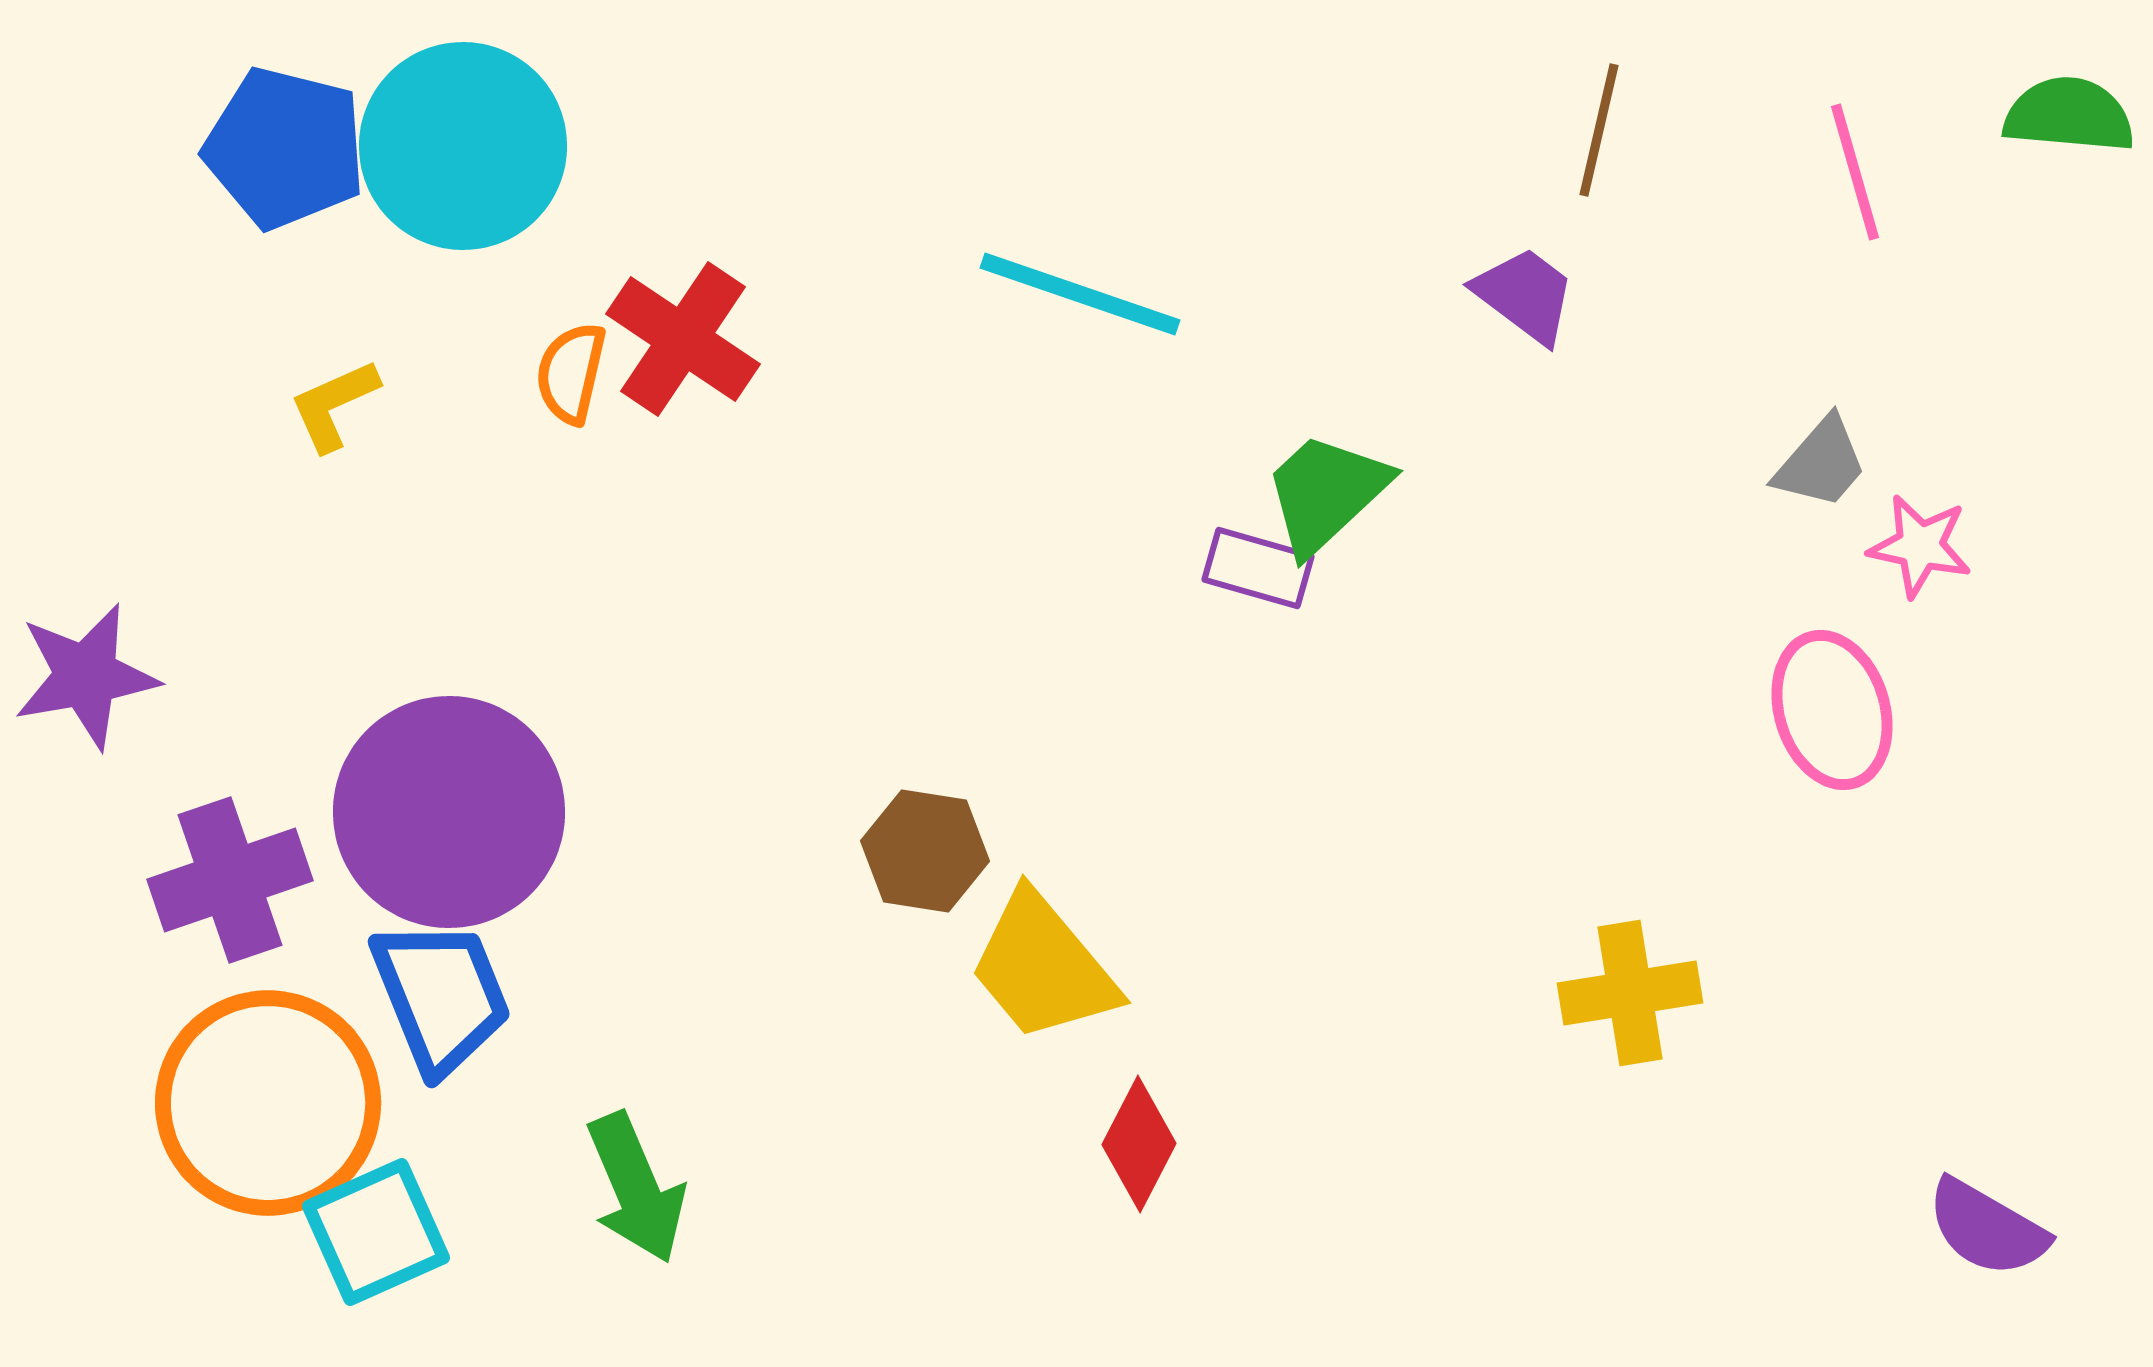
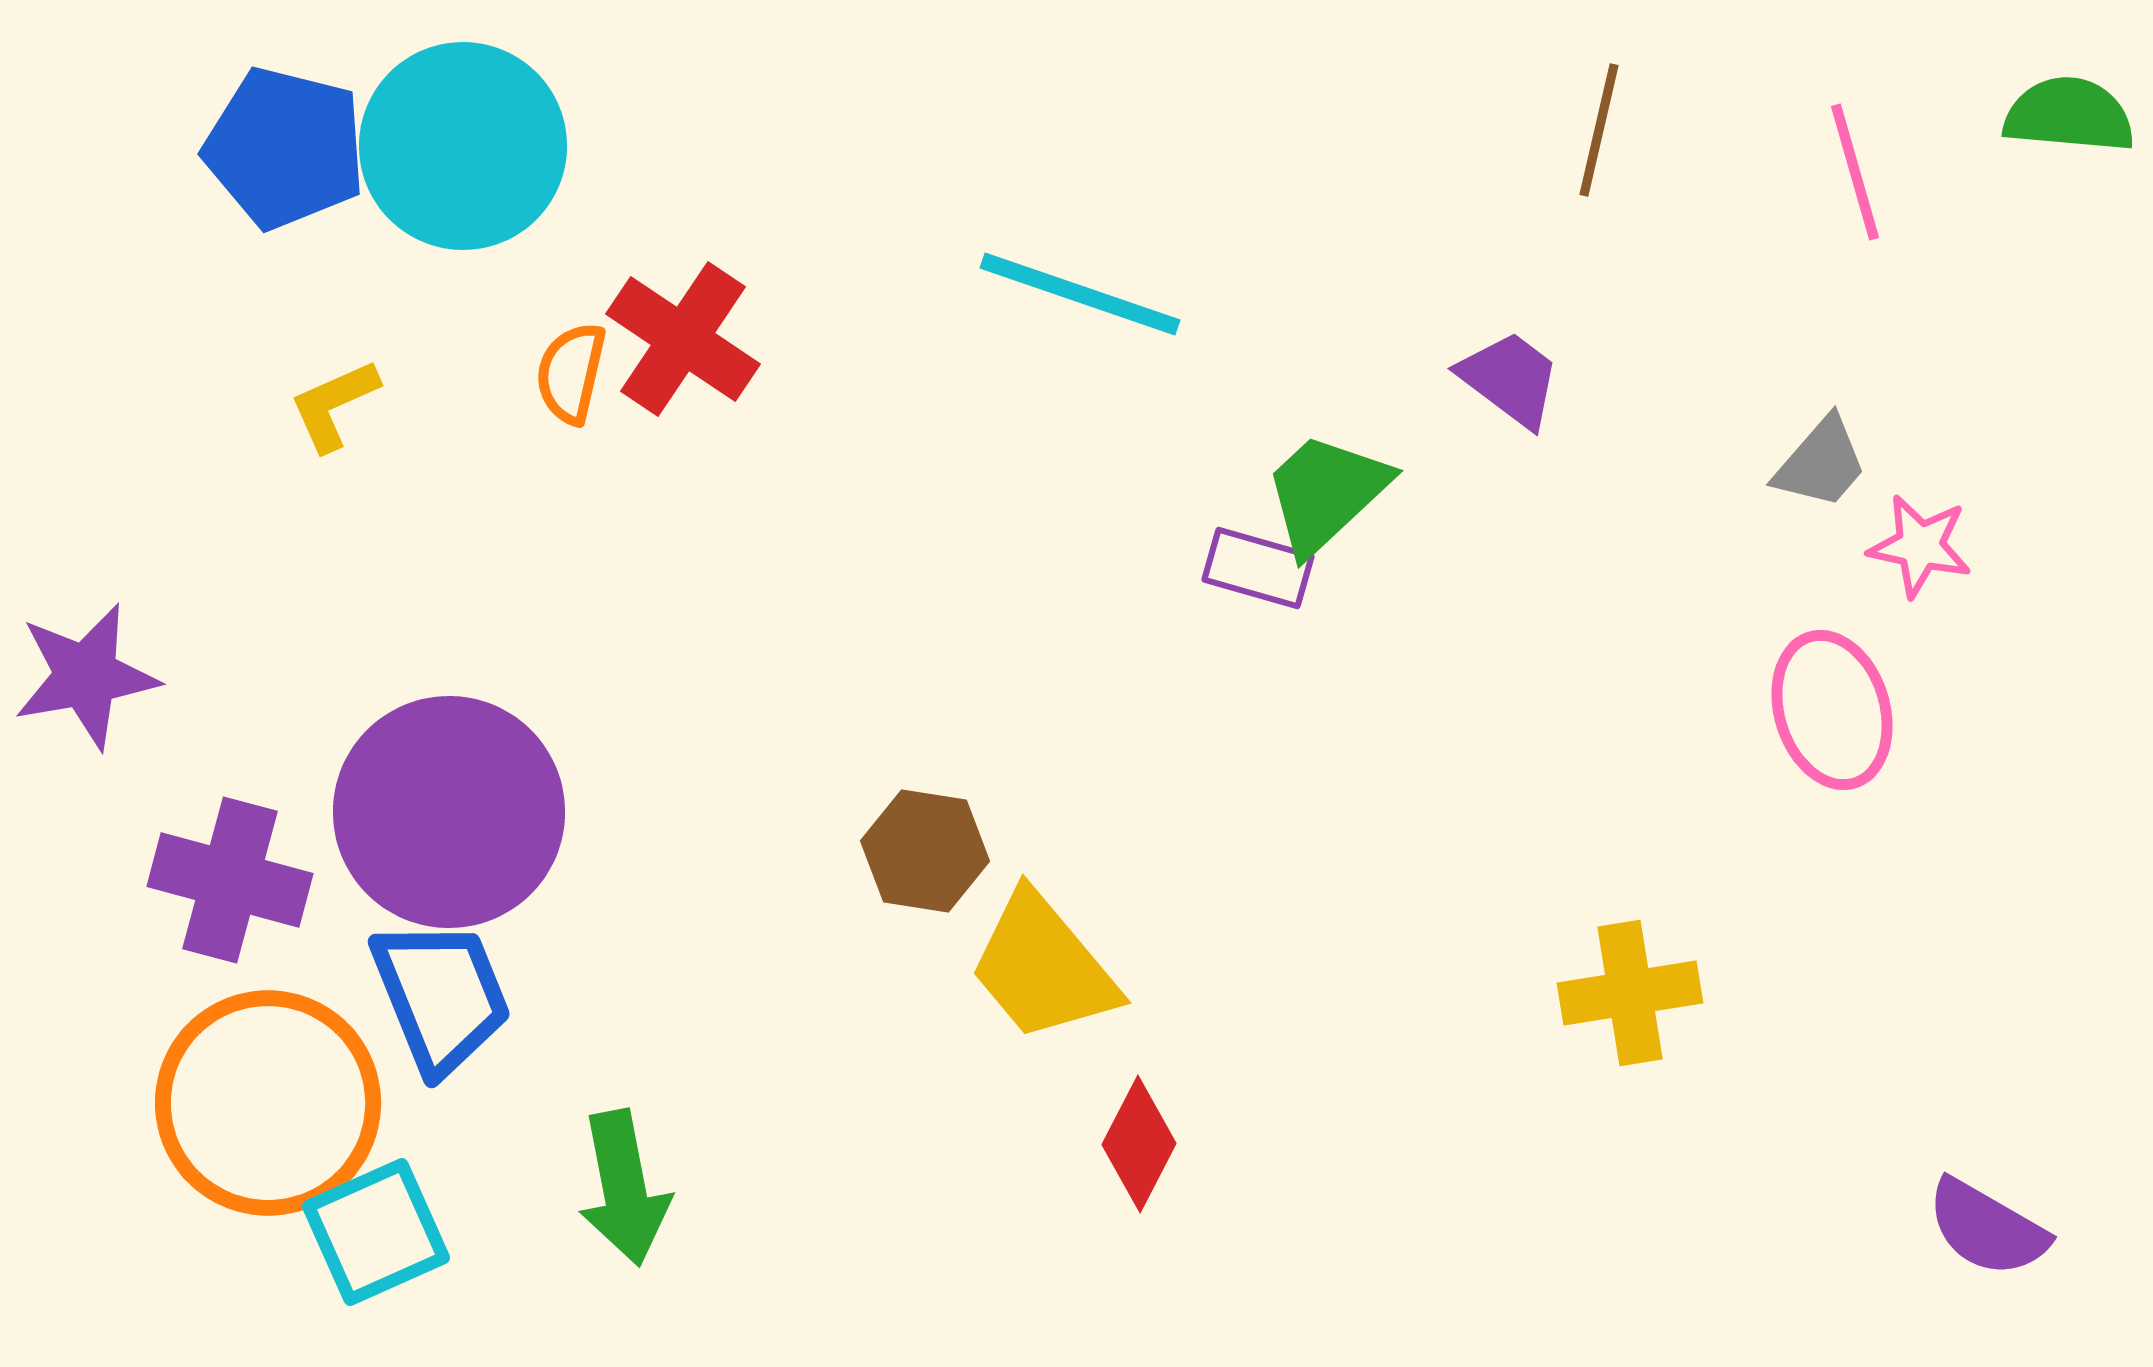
purple trapezoid: moved 15 px left, 84 px down
purple cross: rotated 34 degrees clockwise
green arrow: moved 12 px left; rotated 12 degrees clockwise
